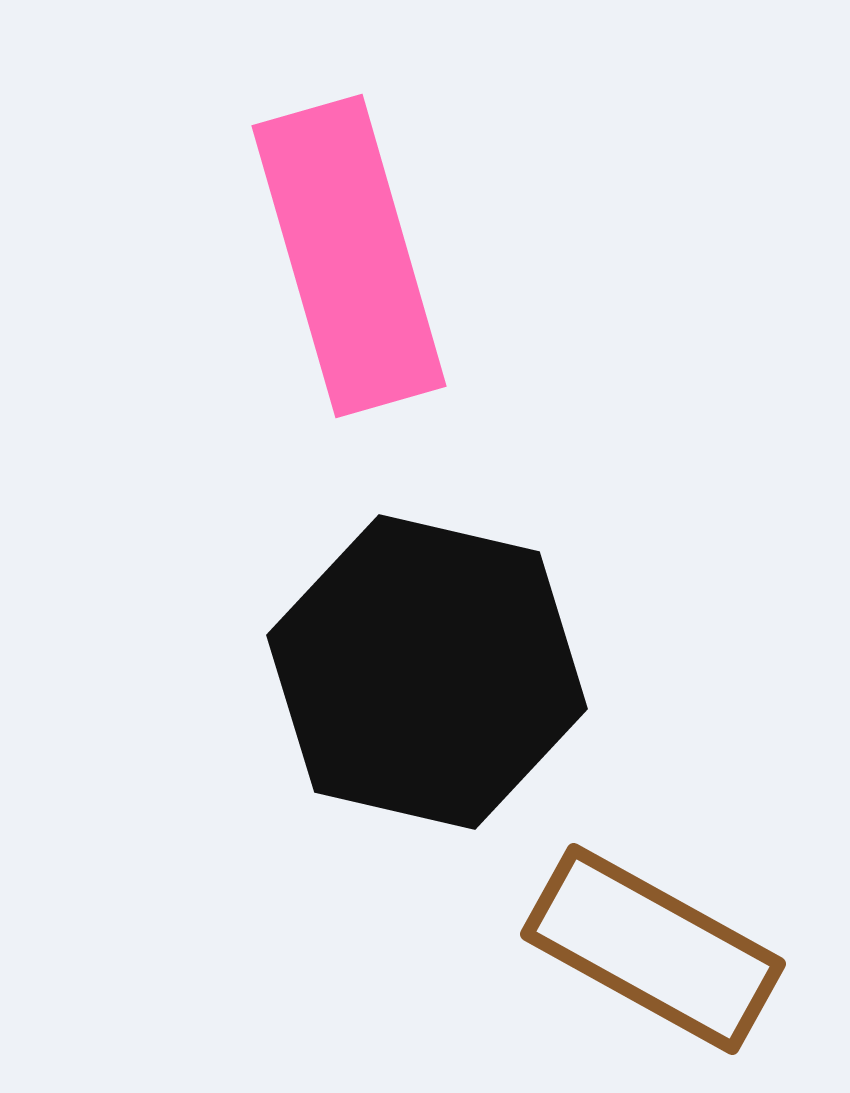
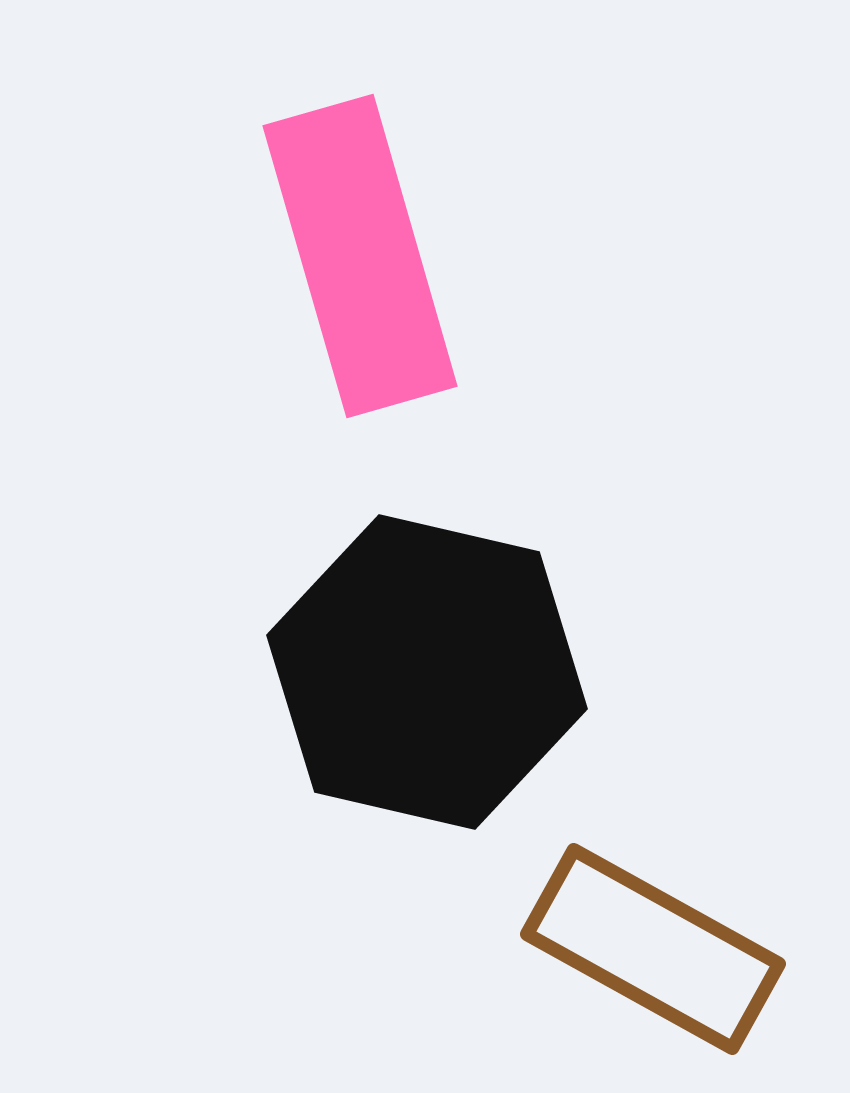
pink rectangle: moved 11 px right
